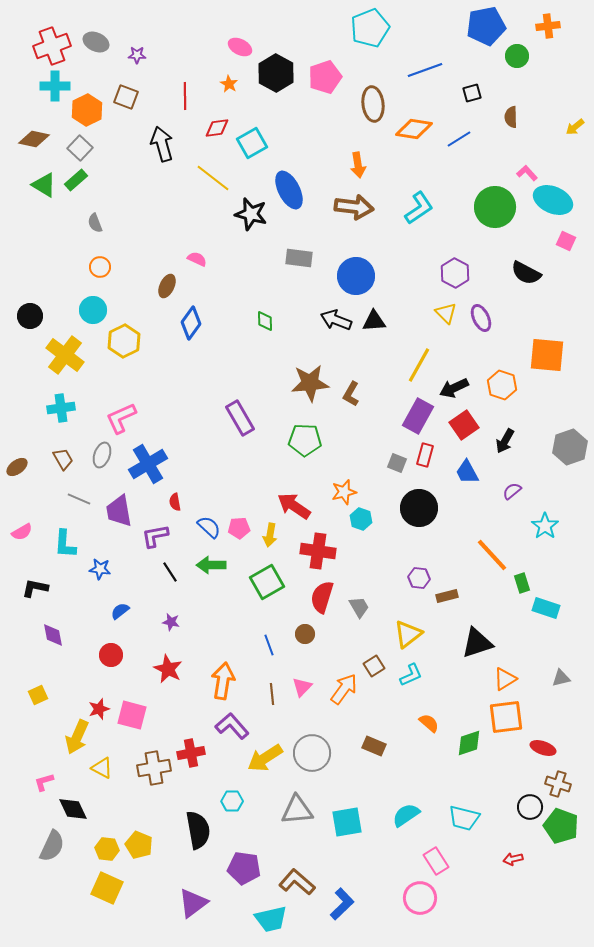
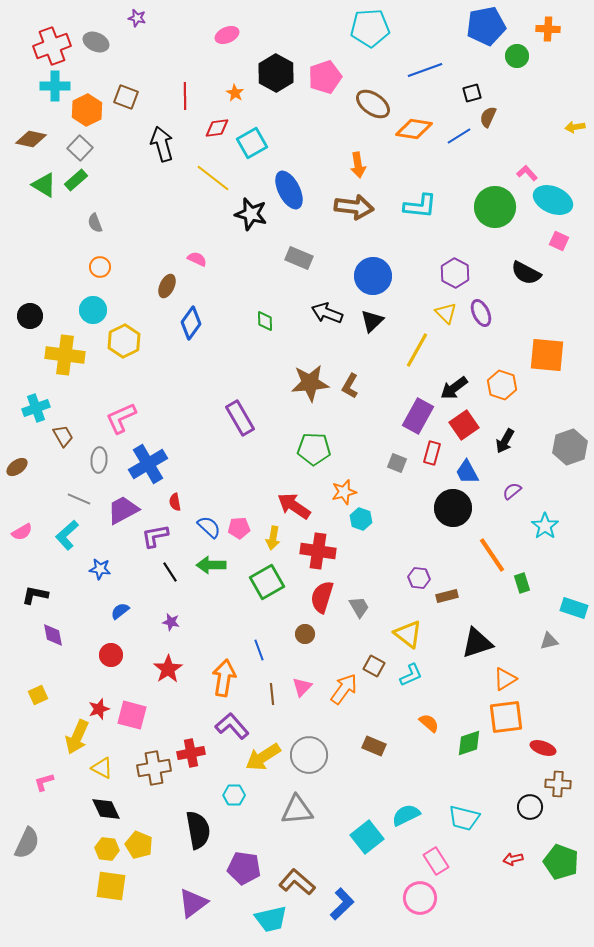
orange cross at (548, 26): moved 3 px down; rotated 10 degrees clockwise
cyan pentagon at (370, 28): rotated 18 degrees clockwise
pink ellipse at (240, 47): moved 13 px left, 12 px up; rotated 50 degrees counterclockwise
purple star at (137, 55): moved 37 px up; rotated 12 degrees clockwise
orange star at (229, 84): moved 6 px right, 9 px down
brown ellipse at (373, 104): rotated 48 degrees counterclockwise
brown semicircle at (511, 117): moved 23 px left; rotated 25 degrees clockwise
yellow arrow at (575, 127): rotated 30 degrees clockwise
brown diamond at (34, 139): moved 3 px left
blue line at (459, 139): moved 3 px up
cyan L-shape at (419, 208): moved 1 px right, 2 px up; rotated 40 degrees clockwise
pink square at (566, 241): moved 7 px left
gray rectangle at (299, 258): rotated 16 degrees clockwise
blue circle at (356, 276): moved 17 px right
purple ellipse at (481, 318): moved 5 px up
black arrow at (336, 320): moved 9 px left, 7 px up
black triangle at (374, 321): moved 2 px left; rotated 40 degrees counterclockwise
yellow cross at (65, 355): rotated 30 degrees counterclockwise
yellow line at (419, 365): moved 2 px left, 15 px up
black arrow at (454, 388): rotated 12 degrees counterclockwise
brown L-shape at (351, 394): moved 1 px left, 8 px up
cyan cross at (61, 408): moved 25 px left; rotated 12 degrees counterclockwise
green pentagon at (305, 440): moved 9 px right, 9 px down
gray ellipse at (102, 455): moved 3 px left, 5 px down; rotated 15 degrees counterclockwise
red rectangle at (425, 455): moved 7 px right, 2 px up
brown trapezoid at (63, 459): moved 23 px up
black circle at (419, 508): moved 34 px right
purple trapezoid at (119, 511): moved 4 px right, 1 px up; rotated 72 degrees clockwise
yellow arrow at (270, 535): moved 3 px right, 3 px down
cyan L-shape at (65, 544): moved 2 px right, 9 px up; rotated 44 degrees clockwise
orange line at (492, 555): rotated 9 degrees clockwise
black L-shape at (35, 588): moved 7 px down
cyan rectangle at (546, 608): moved 28 px right
yellow triangle at (408, 634): rotated 44 degrees counterclockwise
blue line at (269, 645): moved 10 px left, 5 px down
brown square at (374, 666): rotated 30 degrees counterclockwise
red star at (168, 669): rotated 12 degrees clockwise
gray triangle at (561, 678): moved 12 px left, 37 px up
orange arrow at (223, 681): moved 1 px right, 3 px up
gray circle at (312, 753): moved 3 px left, 2 px down
yellow arrow at (265, 758): moved 2 px left, 1 px up
brown cross at (558, 784): rotated 15 degrees counterclockwise
cyan hexagon at (232, 801): moved 2 px right, 6 px up
black diamond at (73, 809): moved 33 px right
cyan semicircle at (406, 815): rotated 8 degrees clockwise
cyan square at (347, 822): moved 20 px right, 15 px down; rotated 28 degrees counterclockwise
green pentagon at (561, 826): moved 36 px down
gray semicircle at (52, 846): moved 25 px left, 3 px up
yellow square at (107, 888): moved 4 px right, 2 px up; rotated 16 degrees counterclockwise
